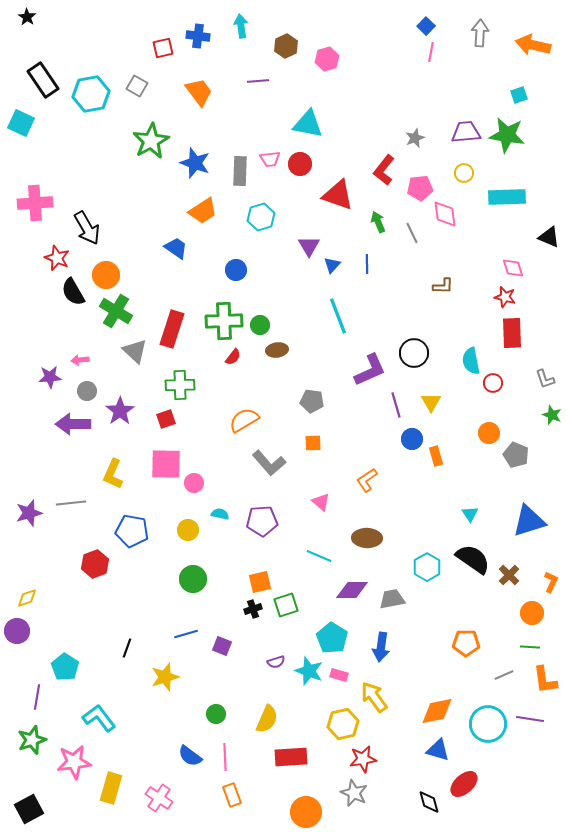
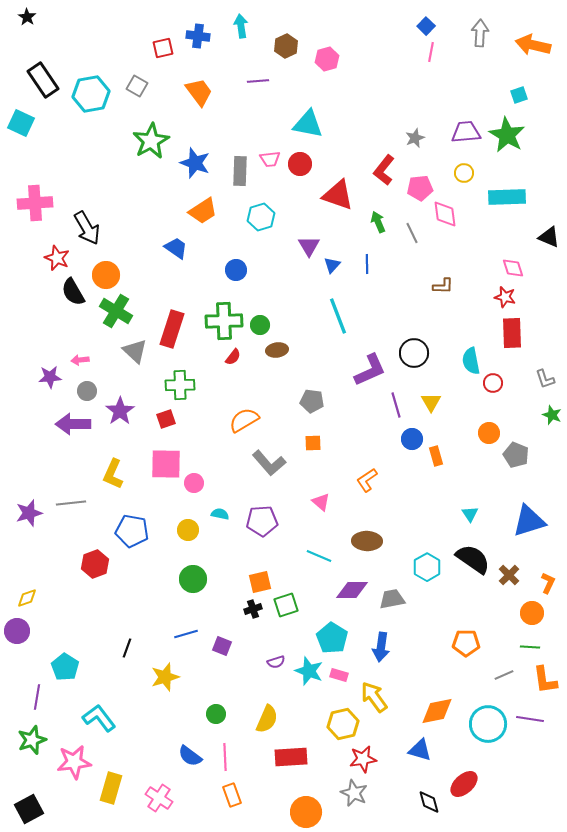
green star at (507, 135): rotated 21 degrees clockwise
brown ellipse at (367, 538): moved 3 px down
orange L-shape at (551, 582): moved 3 px left, 1 px down
blue triangle at (438, 750): moved 18 px left
